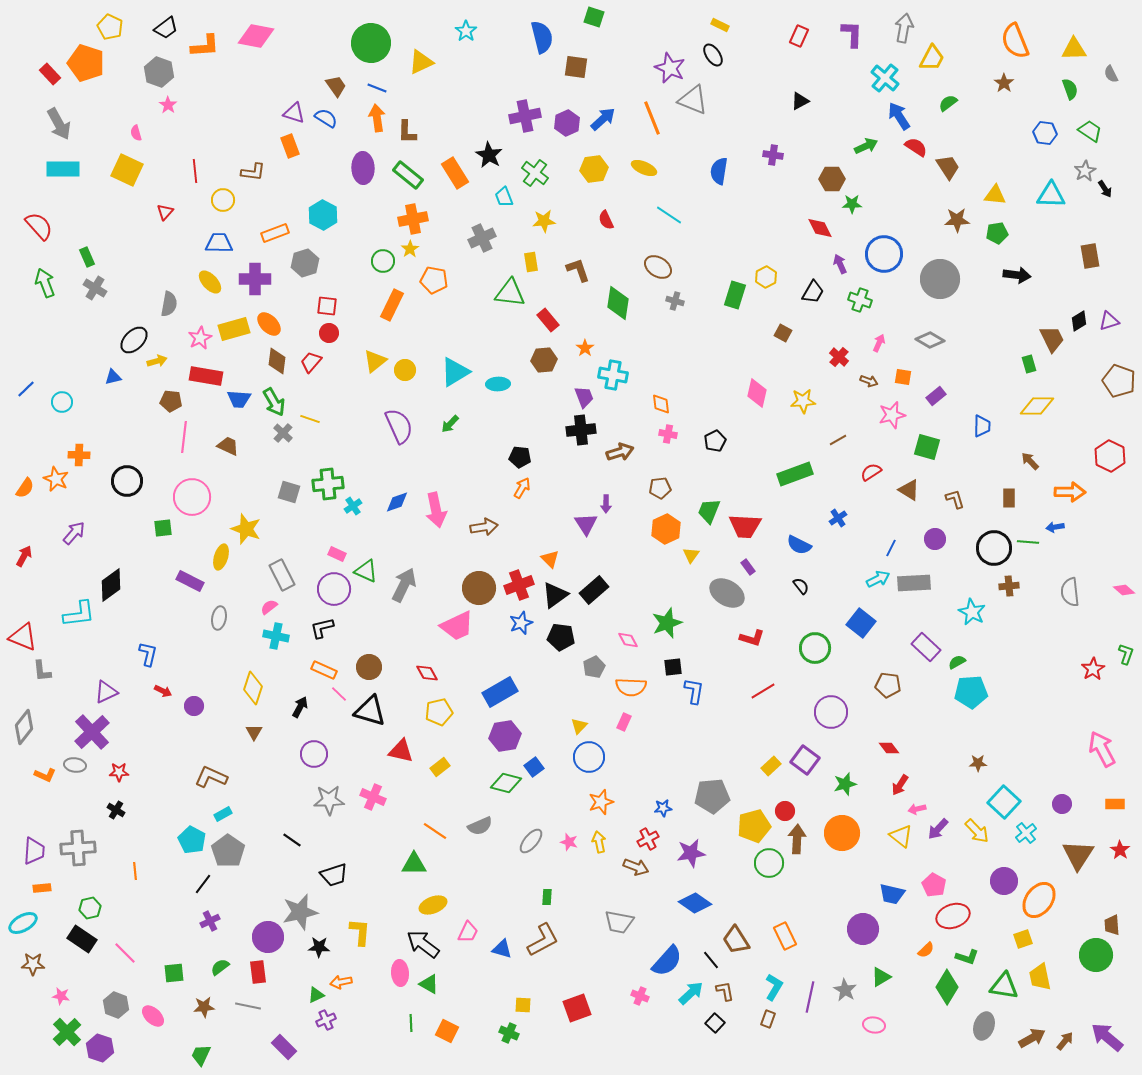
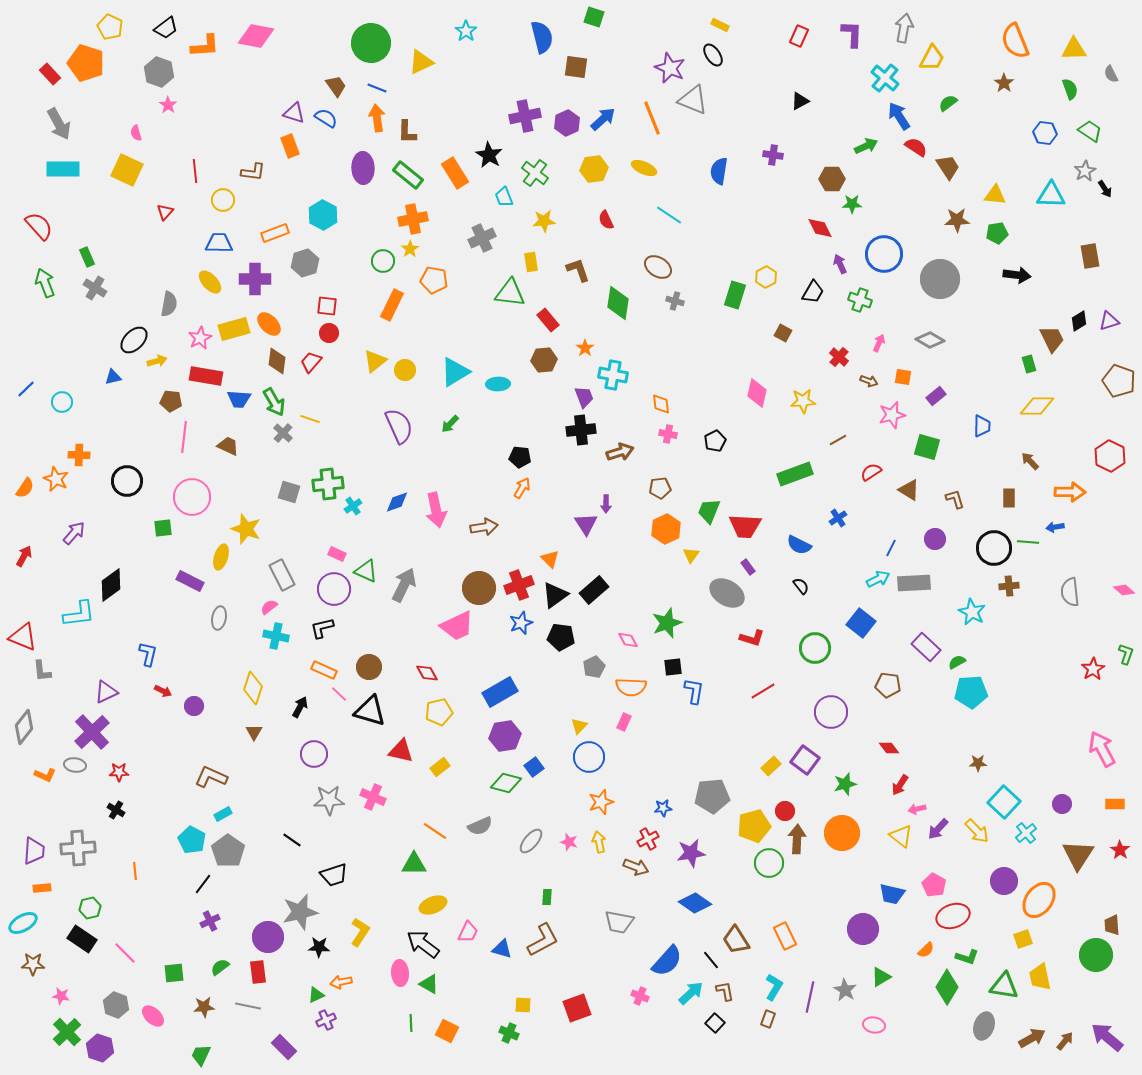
yellow L-shape at (360, 932): rotated 28 degrees clockwise
